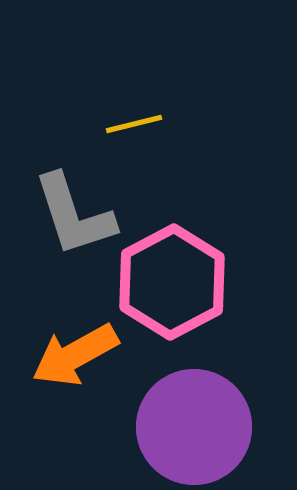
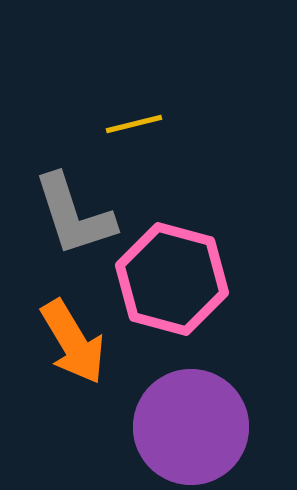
pink hexagon: moved 3 px up; rotated 17 degrees counterclockwise
orange arrow: moved 2 px left, 13 px up; rotated 92 degrees counterclockwise
purple circle: moved 3 px left
